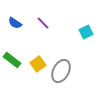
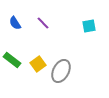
blue semicircle: rotated 24 degrees clockwise
cyan square: moved 3 px right, 6 px up; rotated 16 degrees clockwise
